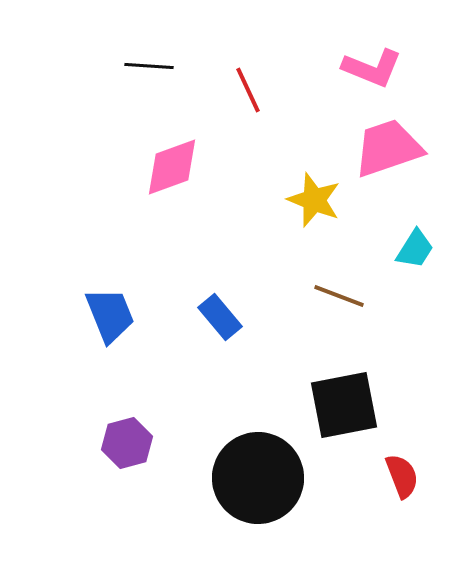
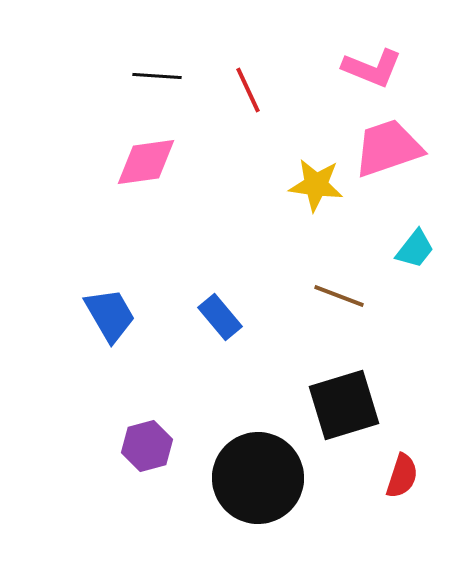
black line: moved 8 px right, 10 px down
pink diamond: moved 26 px left, 5 px up; rotated 12 degrees clockwise
yellow star: moved 2 px right, 15 px up; rotated 14 degrees counterclockwise
cyan trapezoid: rotated 6 degrees clockwise
blue trapezoid: rotated 8 degrees counterclockwise
black square: rotated 6 degrees counterclockwise
purple hexagon: moved 20 px right, 3 px down
red semicircle: rotated 39 degrees clockwise
